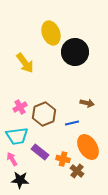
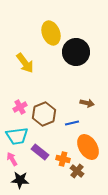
black circle: moved 1 px right
